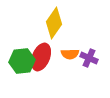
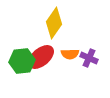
red ellipse: rotated 28 degrees clockwise
